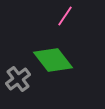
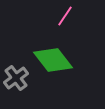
gray cross: moved 2 px left, 1 px up
